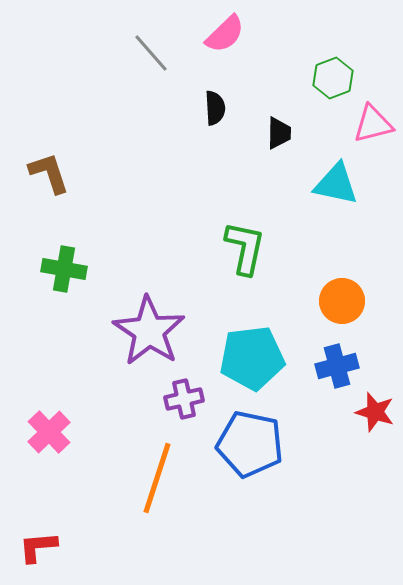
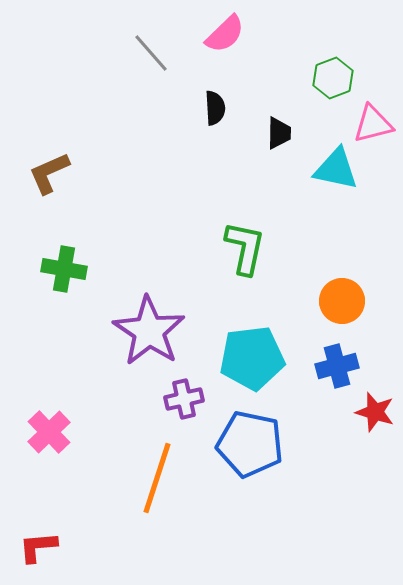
brown L-shape: rotated 96 degrees counterclockwise
cyan triangle: moved 15 px up
